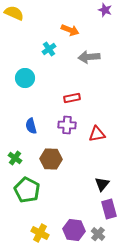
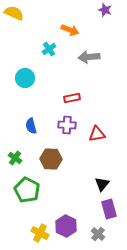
purple hexagon: moved 8 px left, 4 px up; rotated 20 degrees clockwise
